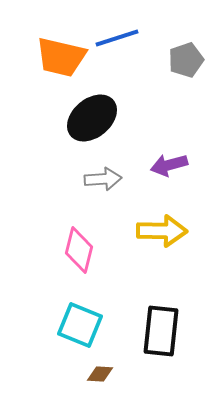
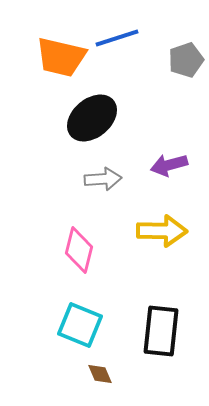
brown diamond: rotated 64 degrees clockwise
